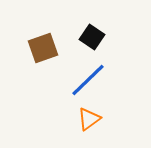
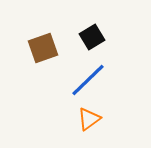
black square: rotated 25 degrees clockwise
